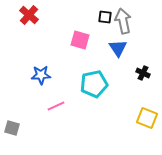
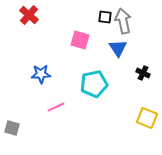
blue star: moved 1 px up
pink line: moved 1 px down
